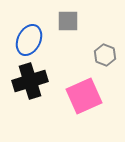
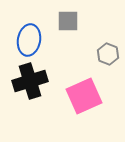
blue ellipse: rotated 16 degrees counterclockwise
gray hexagon: moved 3 px right, 1 px up
